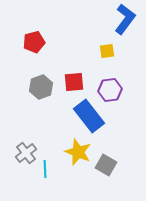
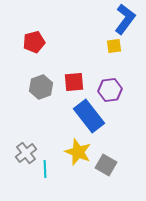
yellow square: moved 7 px right, 5 px up
